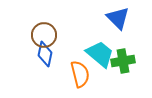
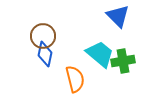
blue triangle: moved 2 px up
brown circle: moved 1 px left, 1 px down
orange semicircle: moved 5 px left, 5 px down
